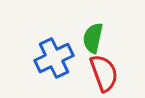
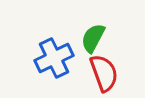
green semicircle: rotated 16 degrees clockwise
